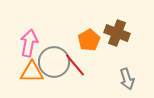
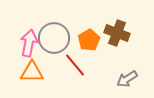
gray circle: moved 24 px up
gray arrow: rotated 75 degrees clockwise
